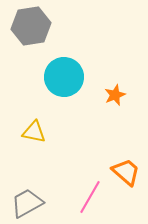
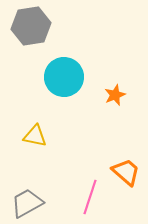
yellow triangle: moved 1 px right, 4 px down
pink line: rotated 12 degrees counterclockwise
